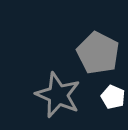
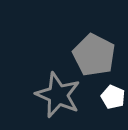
gray pentagon: moved 4 px left, 2 px down
